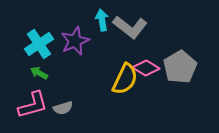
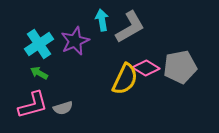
gray L-shape: rotated 68 degrees counterclockwise
gray pentagon: rotated 20 degrees clockwise
